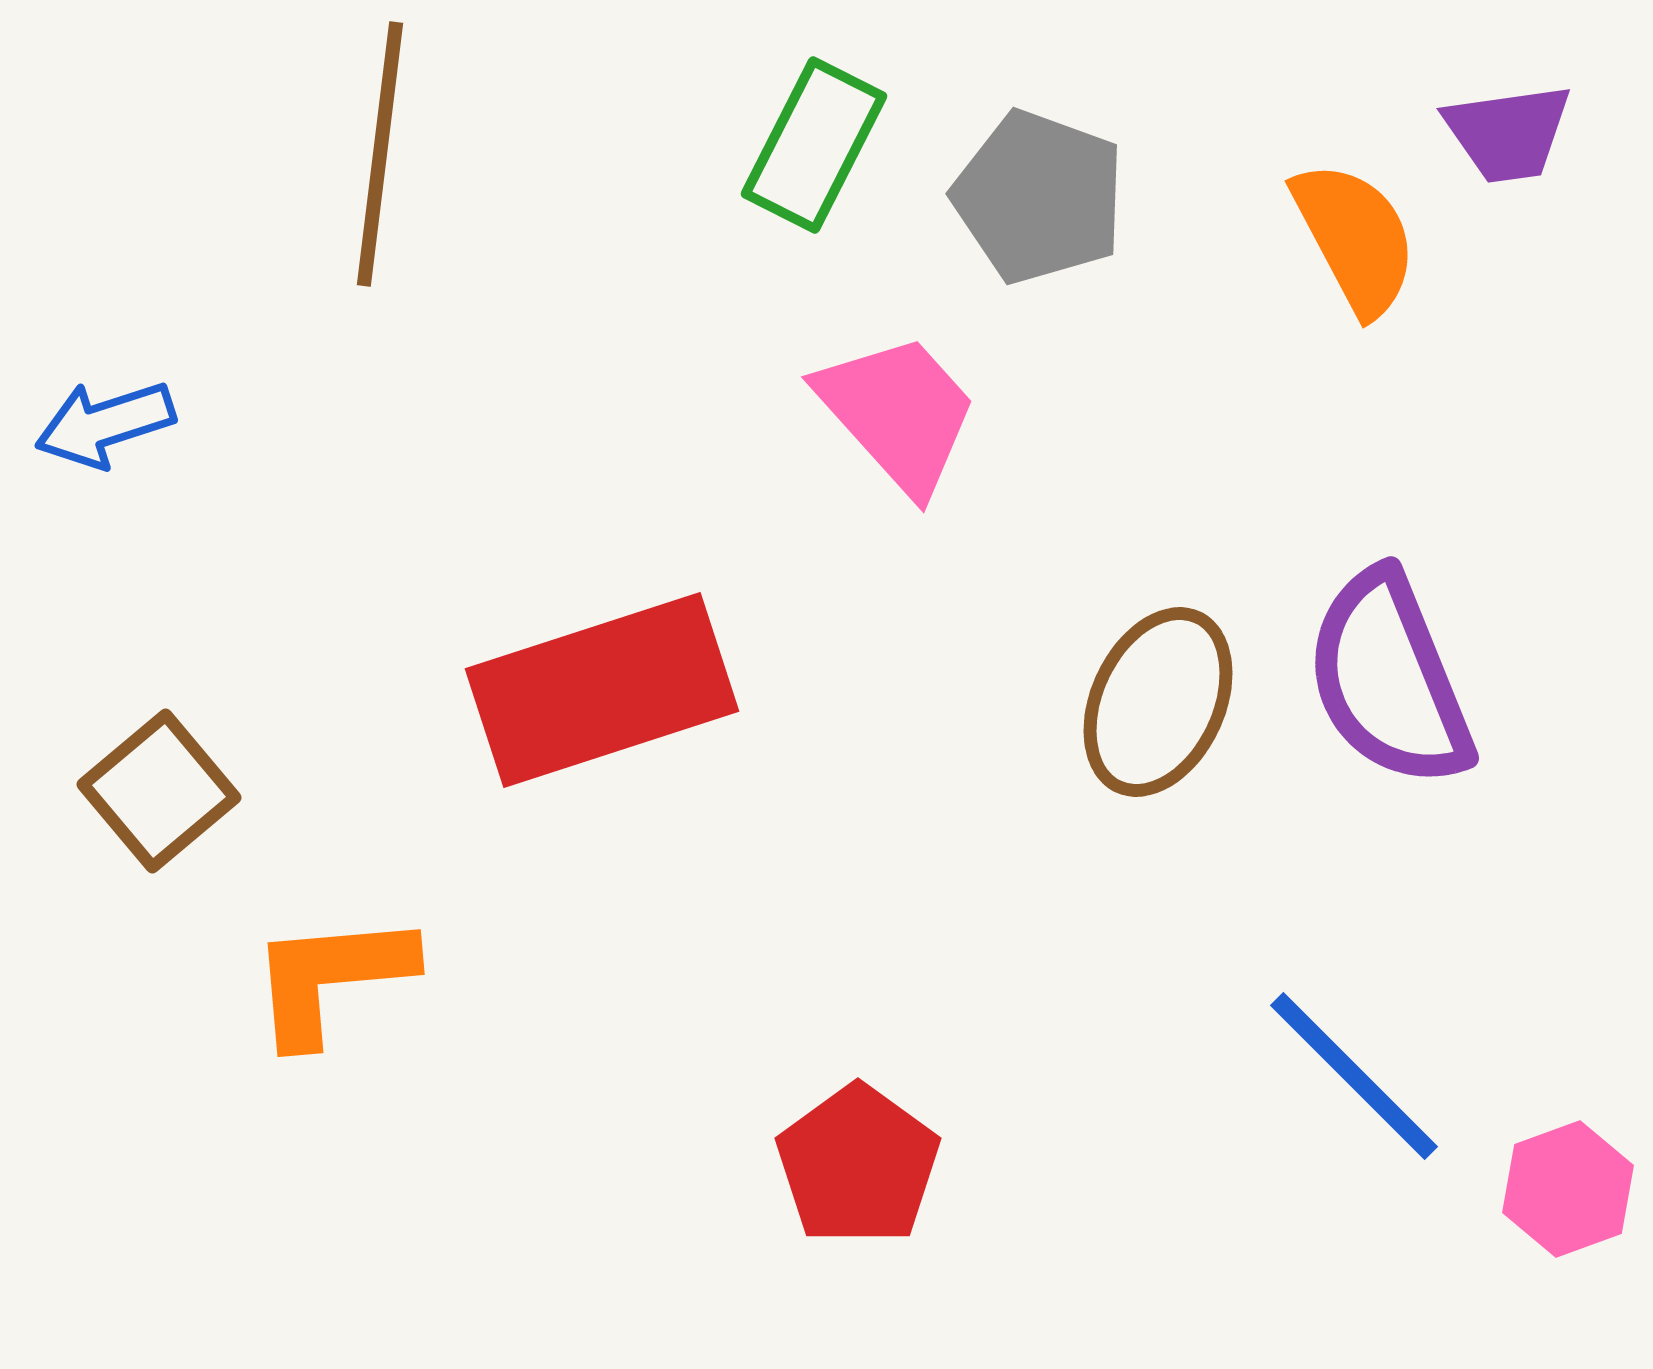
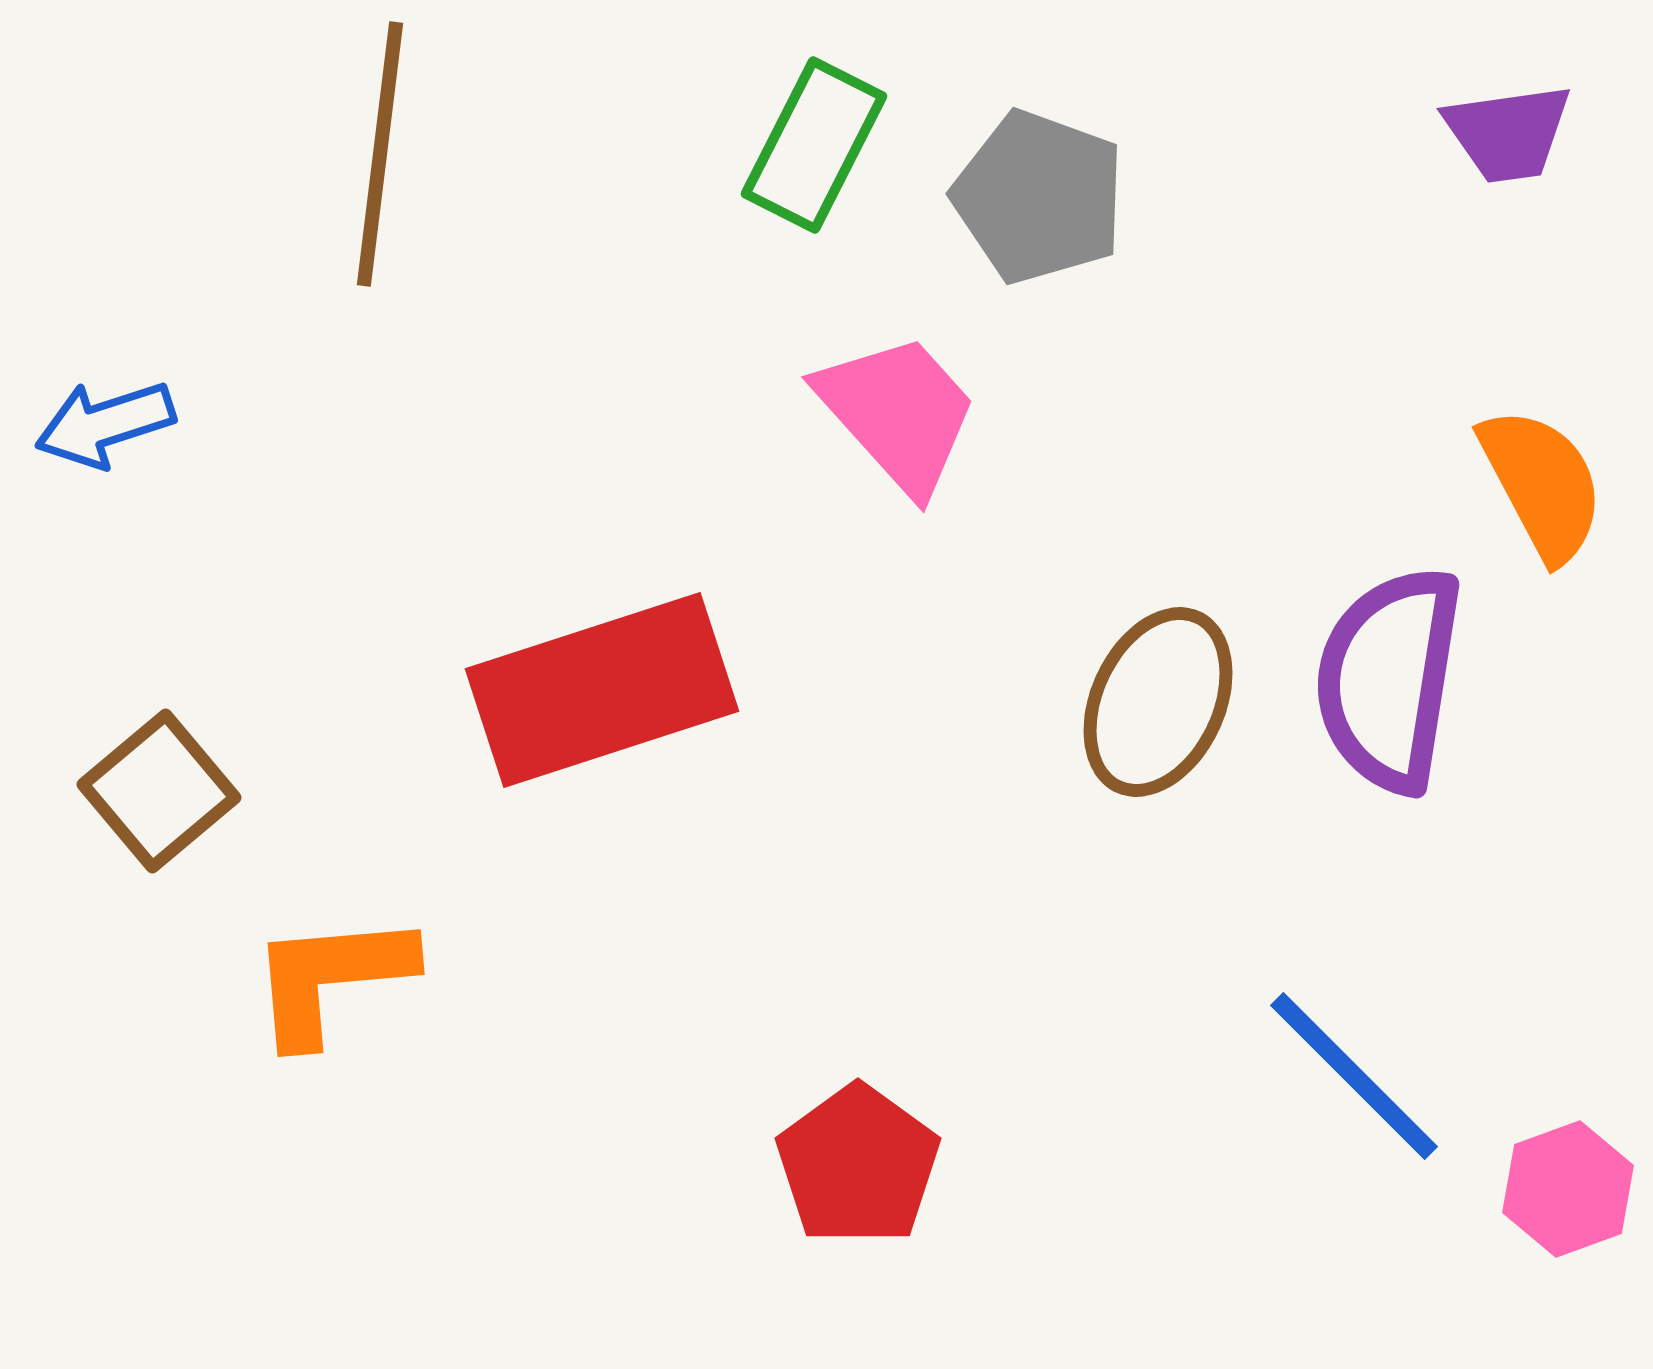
orange semicircle: moved 187 px right, 246 px down
purple semicircle: rotated 31 degrees clockwise
